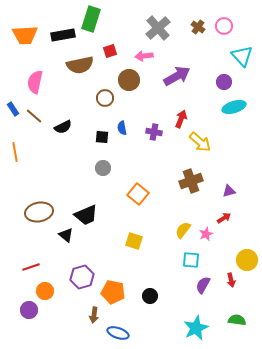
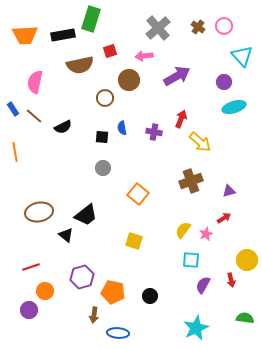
black trapezoid at (86, 215): rotated 15 degrees counterclockwise
green semicircle at (237, 320): moved 8 px right, 2 px up
blue ellipse at (118, 333): rotated 15 degrees counterclockwise
